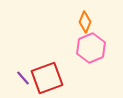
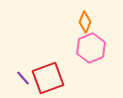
red square: moved 1 px right
